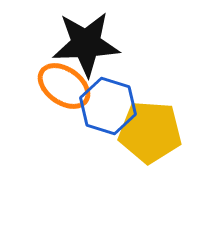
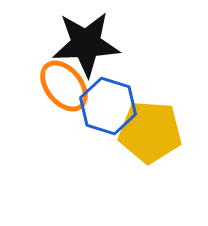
orange ellipse: rotated 16 degrees clockwise
